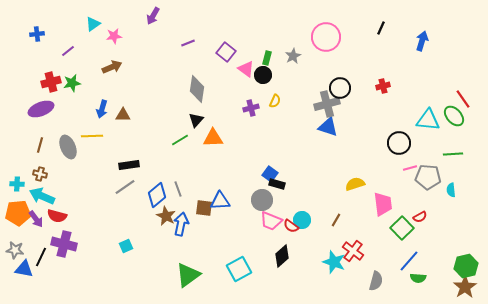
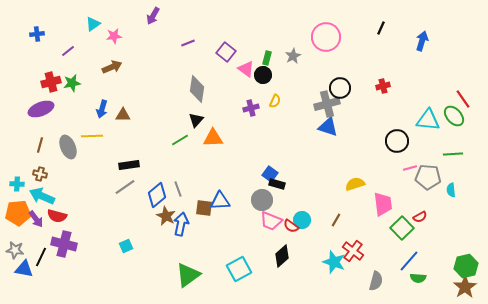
black circle at (399, 143): moved 2 px left, 2 px up
